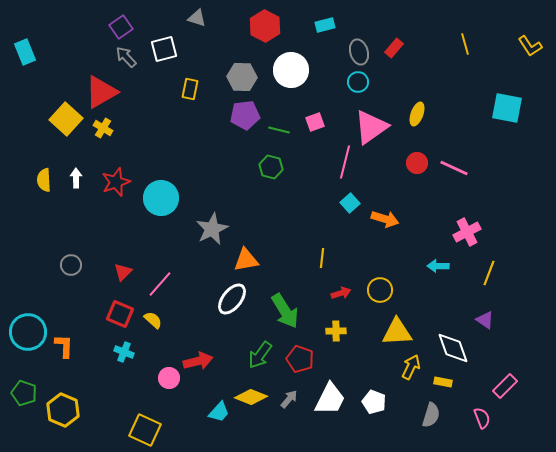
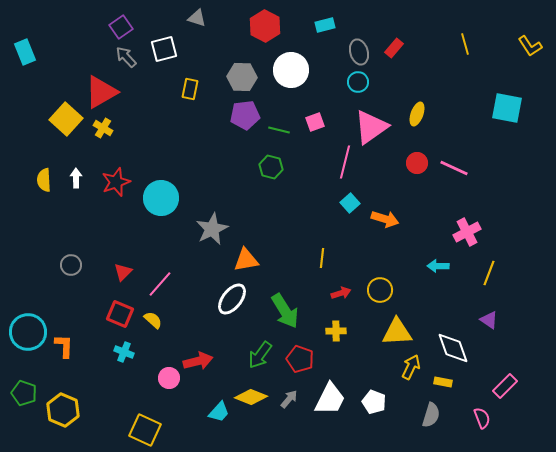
purple triangle at (485, 320): moved 4 px right
